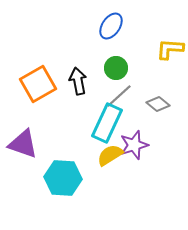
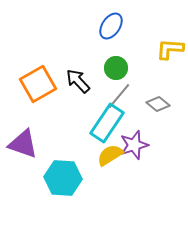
black arrow: rotated 32 degrees counterclockwise
gray line: rotated 8 degrees counterclockwise
cyan rectangle: rotated 9 degrees clockwise
